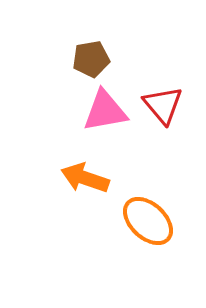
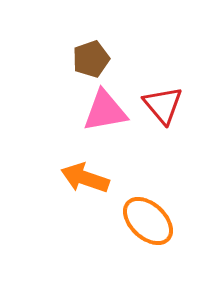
brown pentagon: rotated 9 degrees counterclockwise
